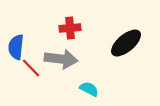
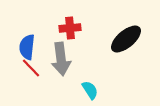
black ellipse: moved 4 px up
blue semicircle: moved 11 px right
gray arrow: rotated 76 degrees clockwise
cyan semicircle: moved 1 px right, 1 px down; rotated 30 degrees clockwise
